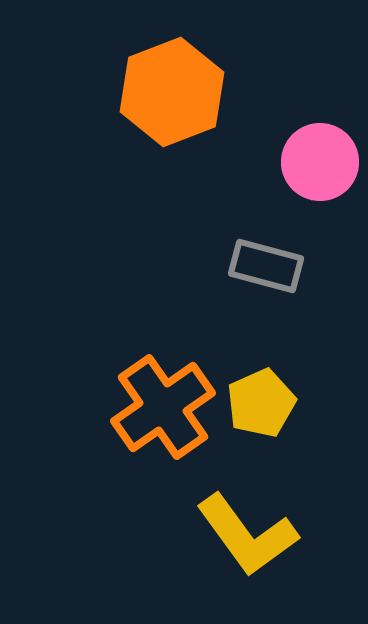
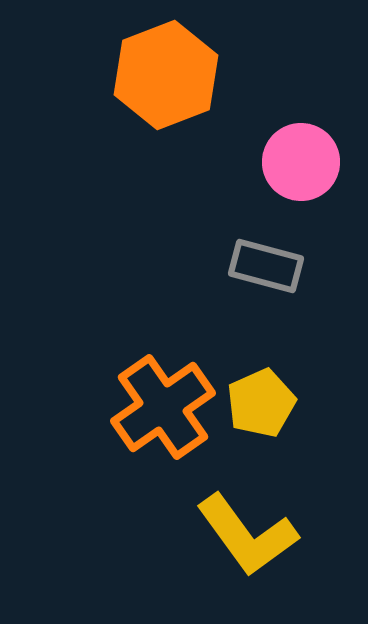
orange hexagon: moved 6 px left, 17 px up
pink circle: moved 19 px left
